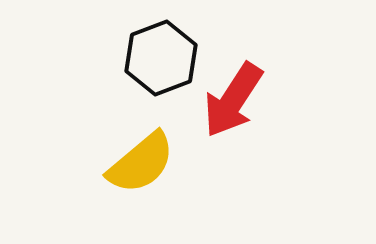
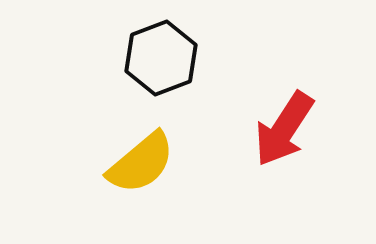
red arrow: moved 51 px right, 29 px down
